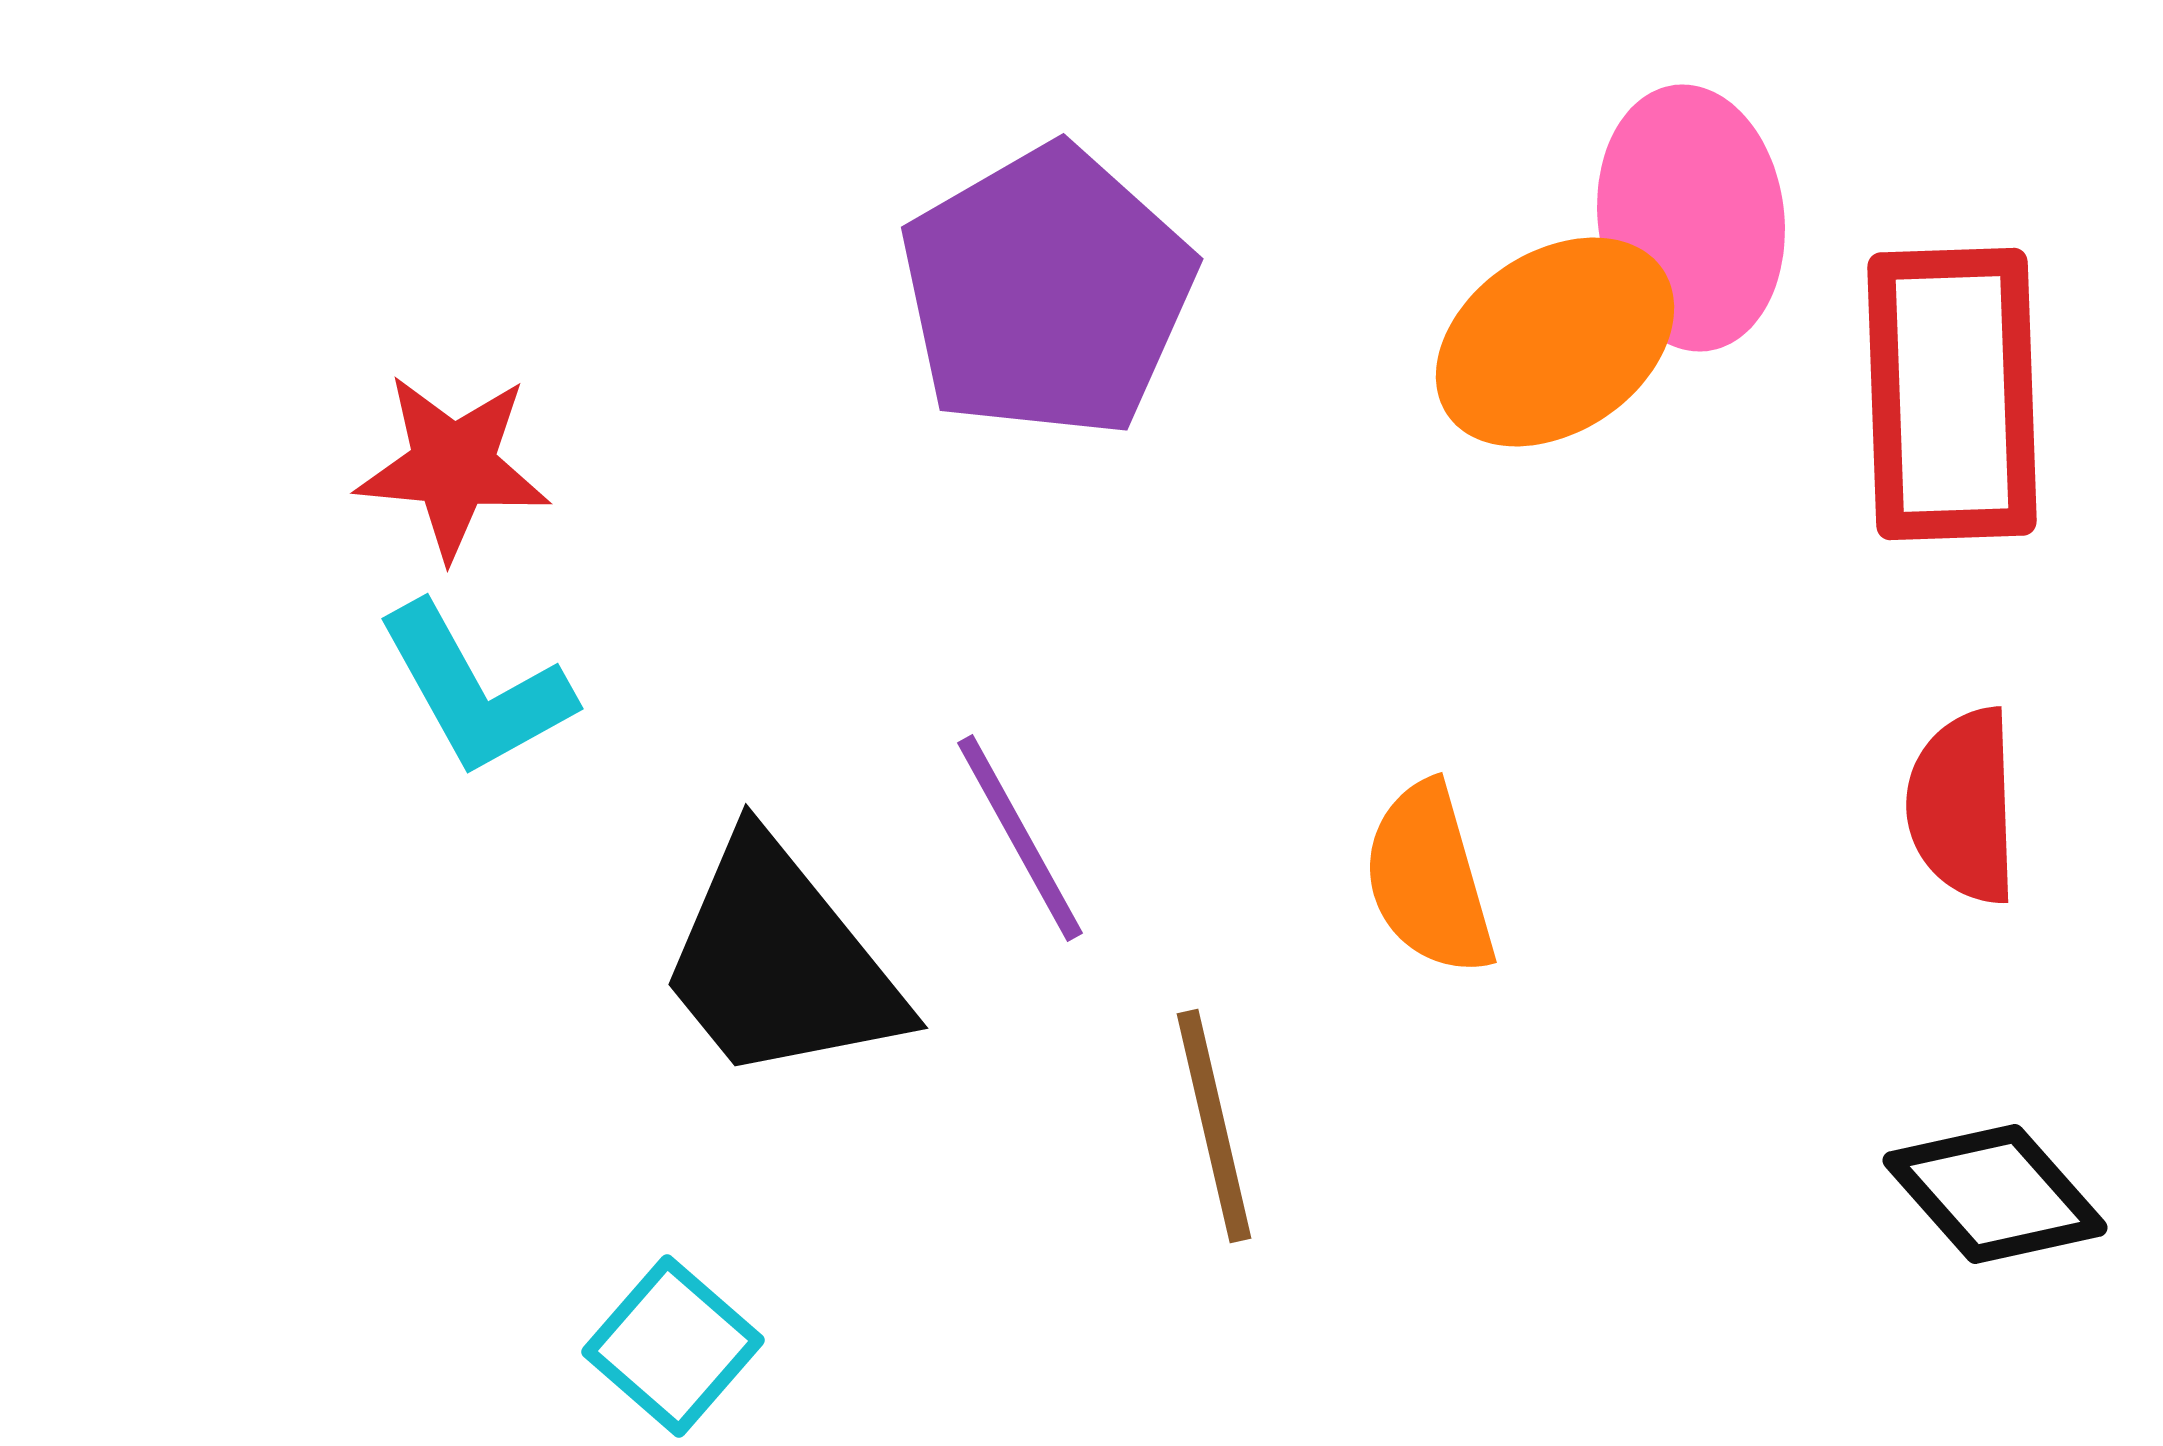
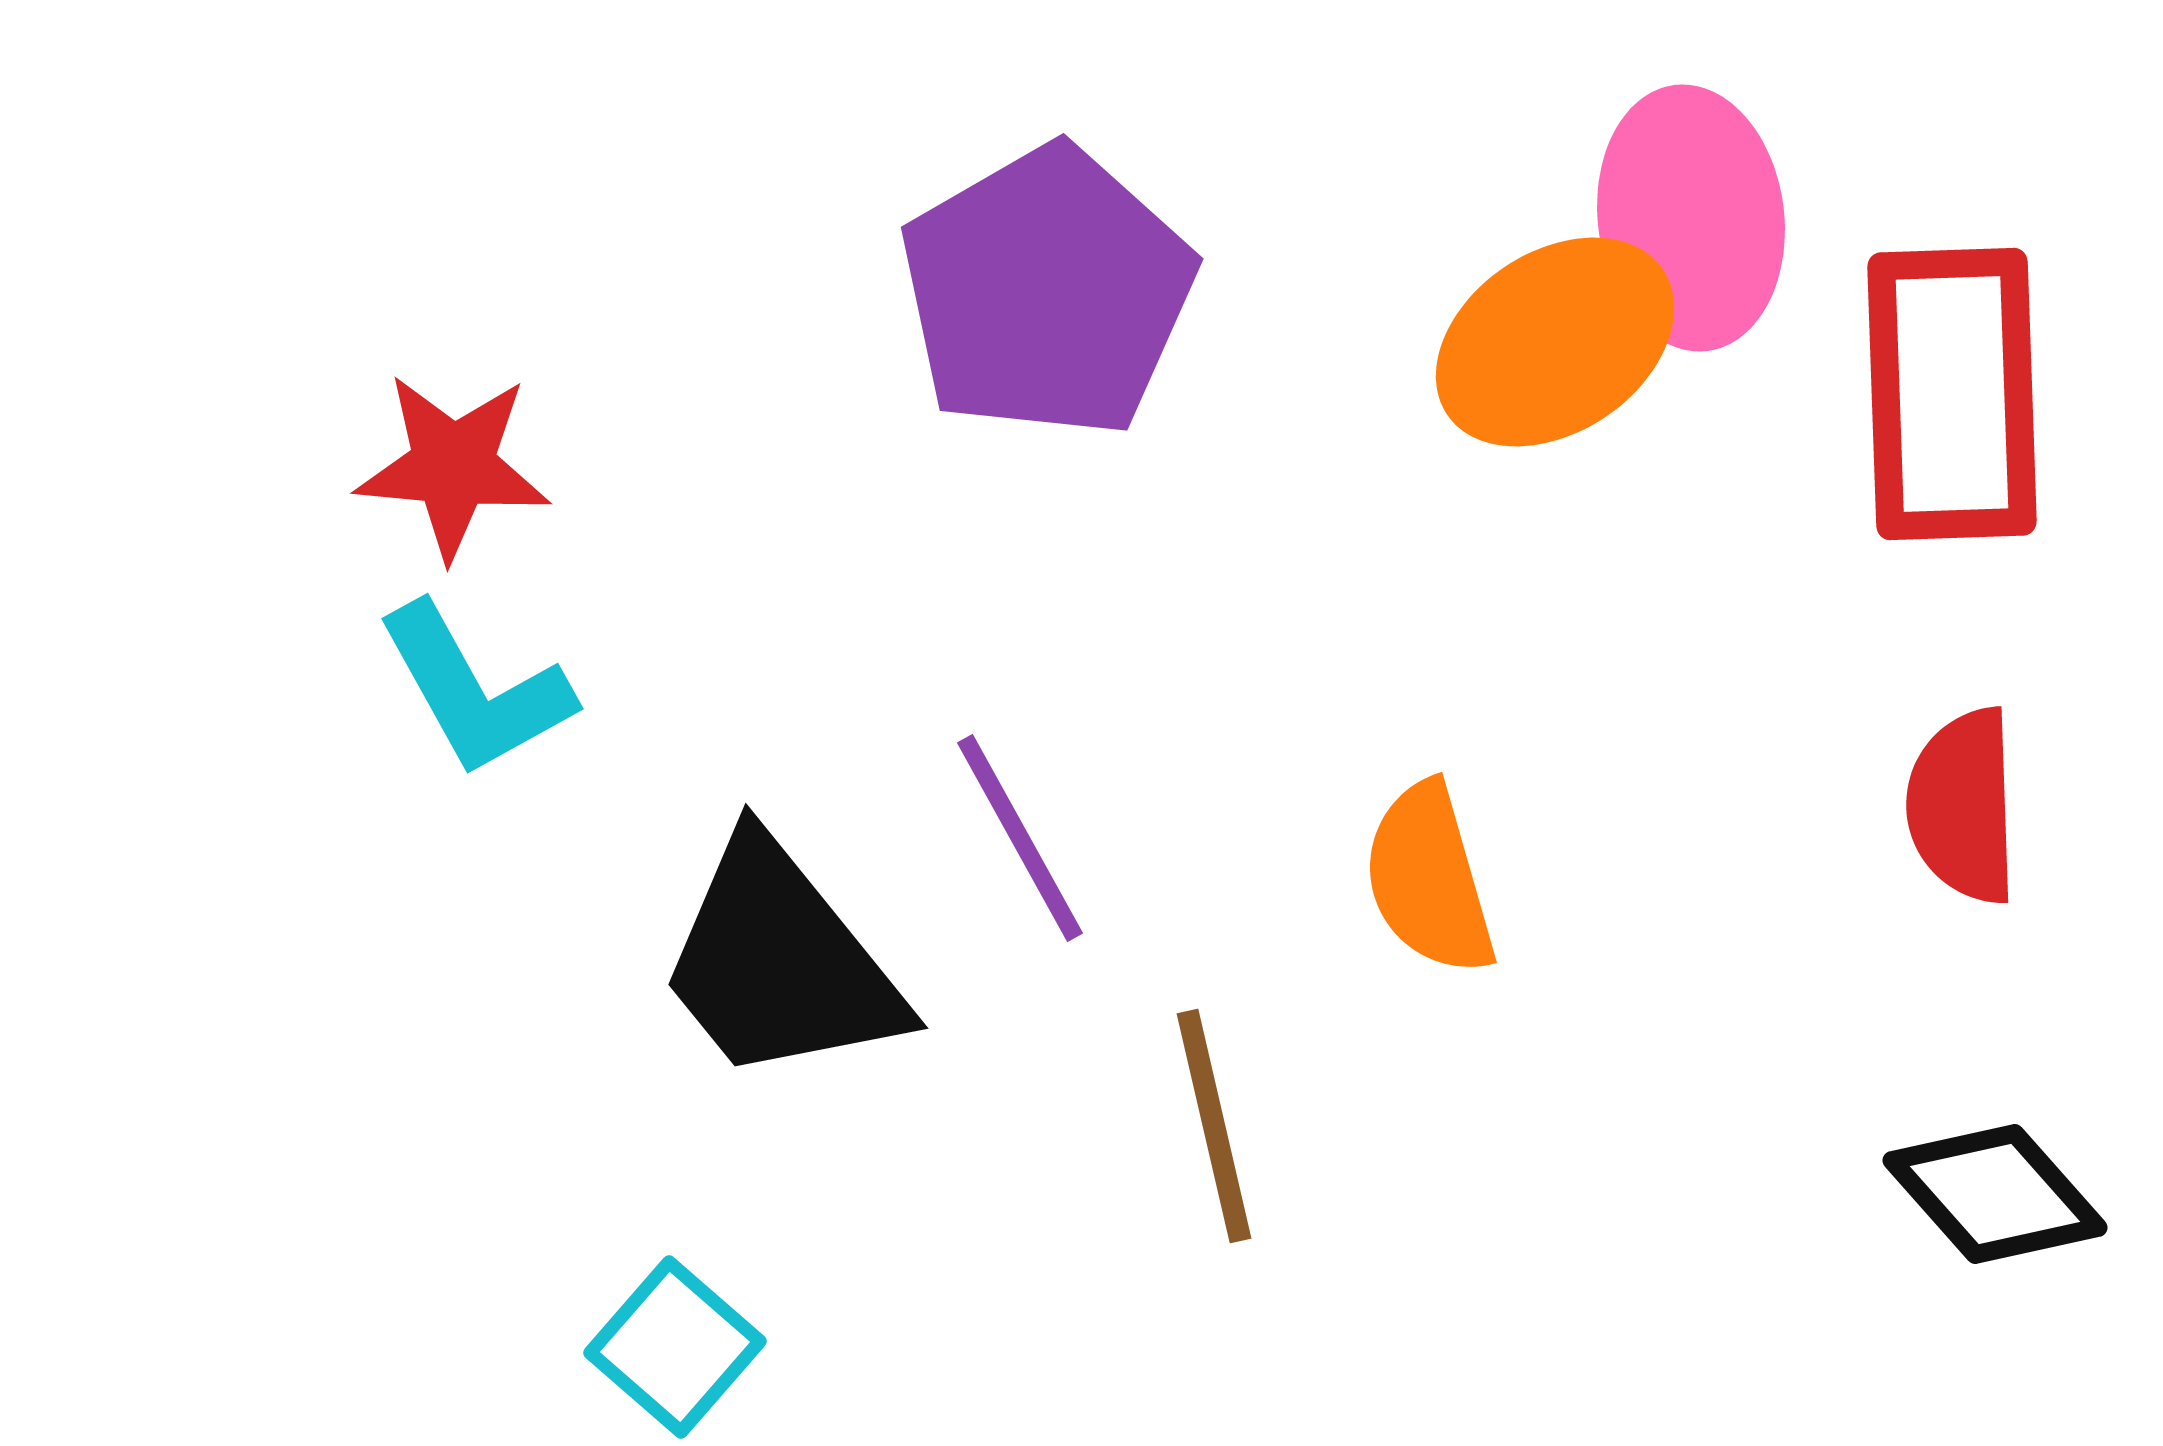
cyan square: moved 2 px right, 1 px down
